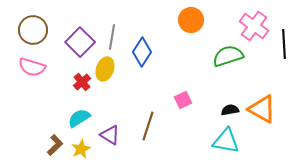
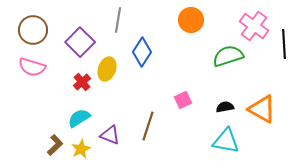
gray line: moved 6 px right, 17 px up
yellow ellipse: moved 2 px right
black semicircle: moved 5 px left, 3 px up
purple triangle: rotated 10 degrees counterclockwise
